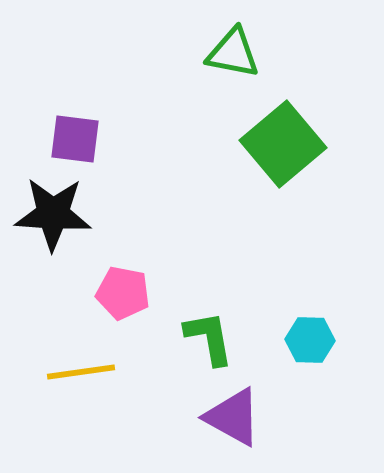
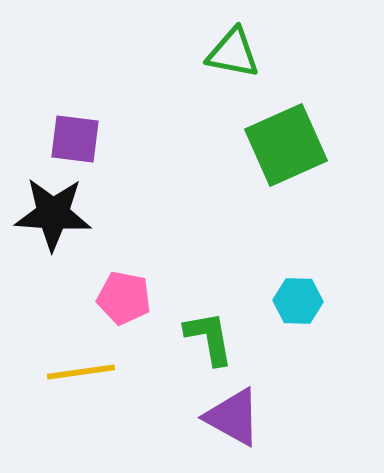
green square: moved 3 px right, 1 px down; rotated 16 degrees clockwise
pink pentagon: moved 1 px right, 5 px down
cyan hexagon: moved 12 px left, 39 px up
